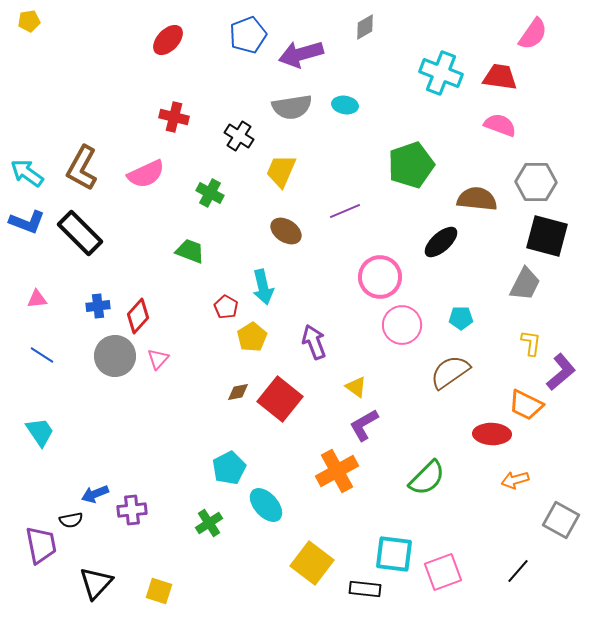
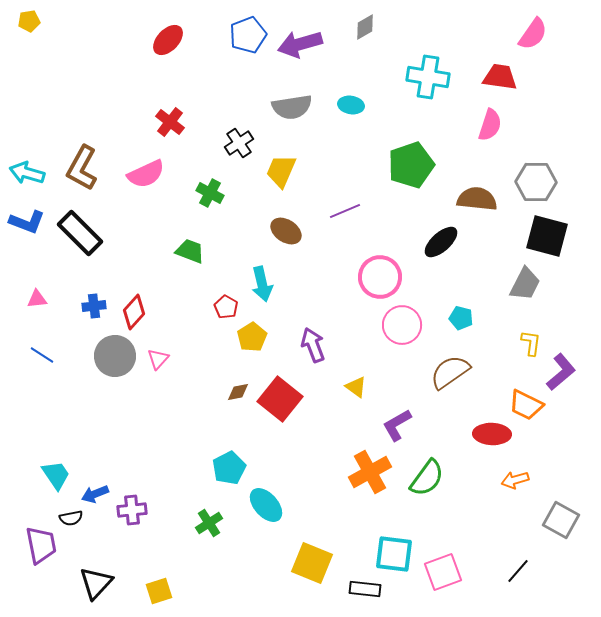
purple arrow at (301, 54): moved 1 px left, 10 px up
cyan cross at (441, 73): moved 13 px left, 4 px down; rotated 12 degrees counterclockwise
cyan ellipse at (345, 105): moved 6 px right
red cross at (174, 117): moved 4 px left, 5 px down; rotated 24 degrees clockwise
pink semicircle at (500, 125): moved 10 px left; rotated 88 degrees clockwise
black cross at (239, 136): moved 7 px down; rotated 24 degrees clockwise
cyan arrow at (27, 173): rotated 20 degrees counterclockwise
cyan arrow at (263, 287): moved 1 px left, 3 px up
blue cross at (98, 306): moved 4 px left
red diamond at (138, 316): moved 4 px left, 4 px up
cyan pentagon at (461, 318): rotated 15 degrees clockwise
purple arrow at (314, 342): moved 1 px left, 3 px down
purple L-shape at (364, 425): moved 33 px right
cyan trapezoid at (40, 432): moved 16 px right, 43 px down
orange cross at (337, 471): moved 33 px right, 1 px down
green semicircle at (427, 478): rotated 9 degrees counterclockwise
black semicircle at (71, 520): moved 2 px up
yellow square at (312, 563): rotated 15 degrees counterclockwise
yellow square at (159, 591): rotated 36 degrees counterclockwise
